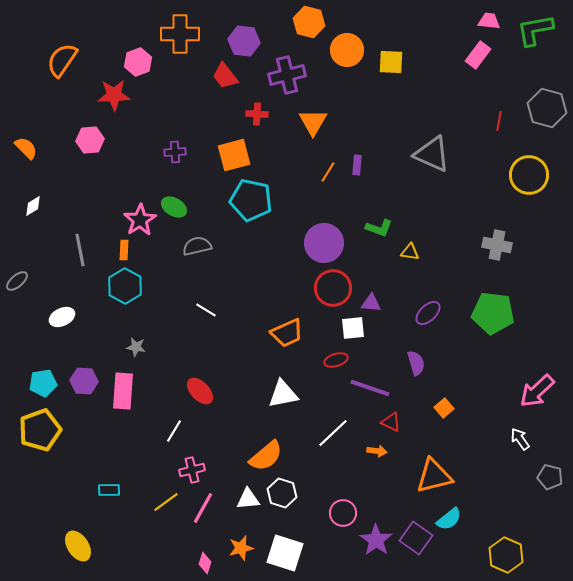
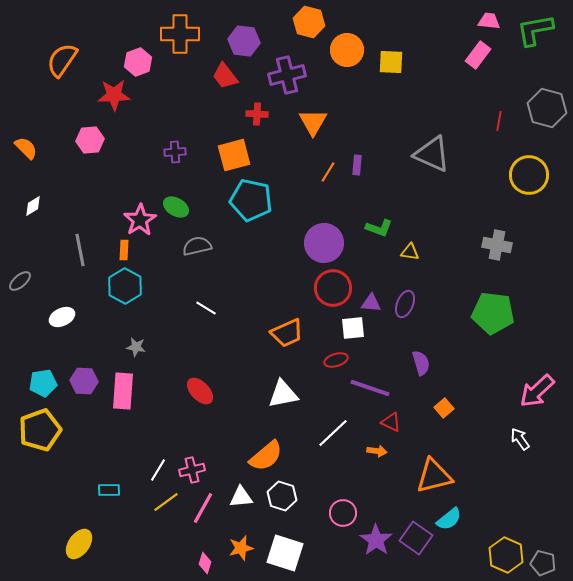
green ellipse at (174, 207): moved 2 px right
gray ellipse at (17, 281): moved 3 px right
white line at (206, 310): moved 2 px up
purple ellipse at (428, 313): moved 23 px left, 9 px up; rotated 24 degrees counterclockwise
purple semicircle at (416, 363): moved 5 px right
white line at (174, 431): moved 16 px left, 39 px down
gray pentagon at (550, 477): moved 7 px left, 86 px down
white hexagon at (282, 493): moved 3 px down
white triangle at (248, 499): moved 7 px left, 2 px up
yellow ellipse at (78, 546): moved 1 px right, 2 px up; rotated 68 degrees clockwise
